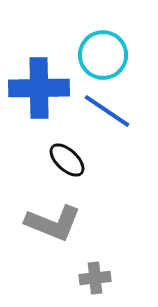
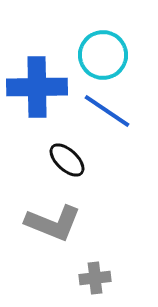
blue cross: moved 2 px left, 1 px up
